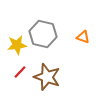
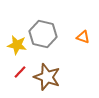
yellow star: rotated 18 degrees clockwise
